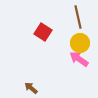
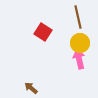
pink arrow: rotated 42 degrees clockwise
